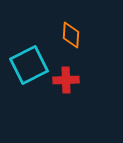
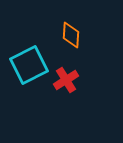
red cross: rotated 30 degrees counterclockwise
